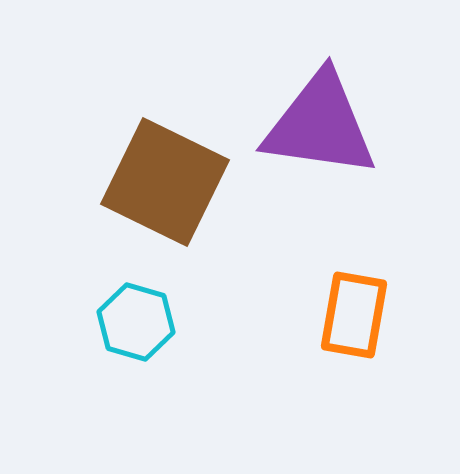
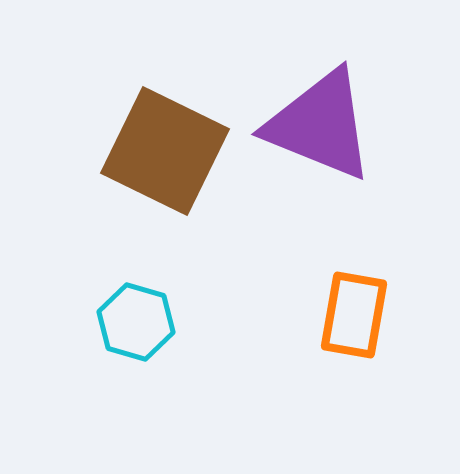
purple triangle: rotated 14 degrees clockwise
brown square: moved 31 px up
